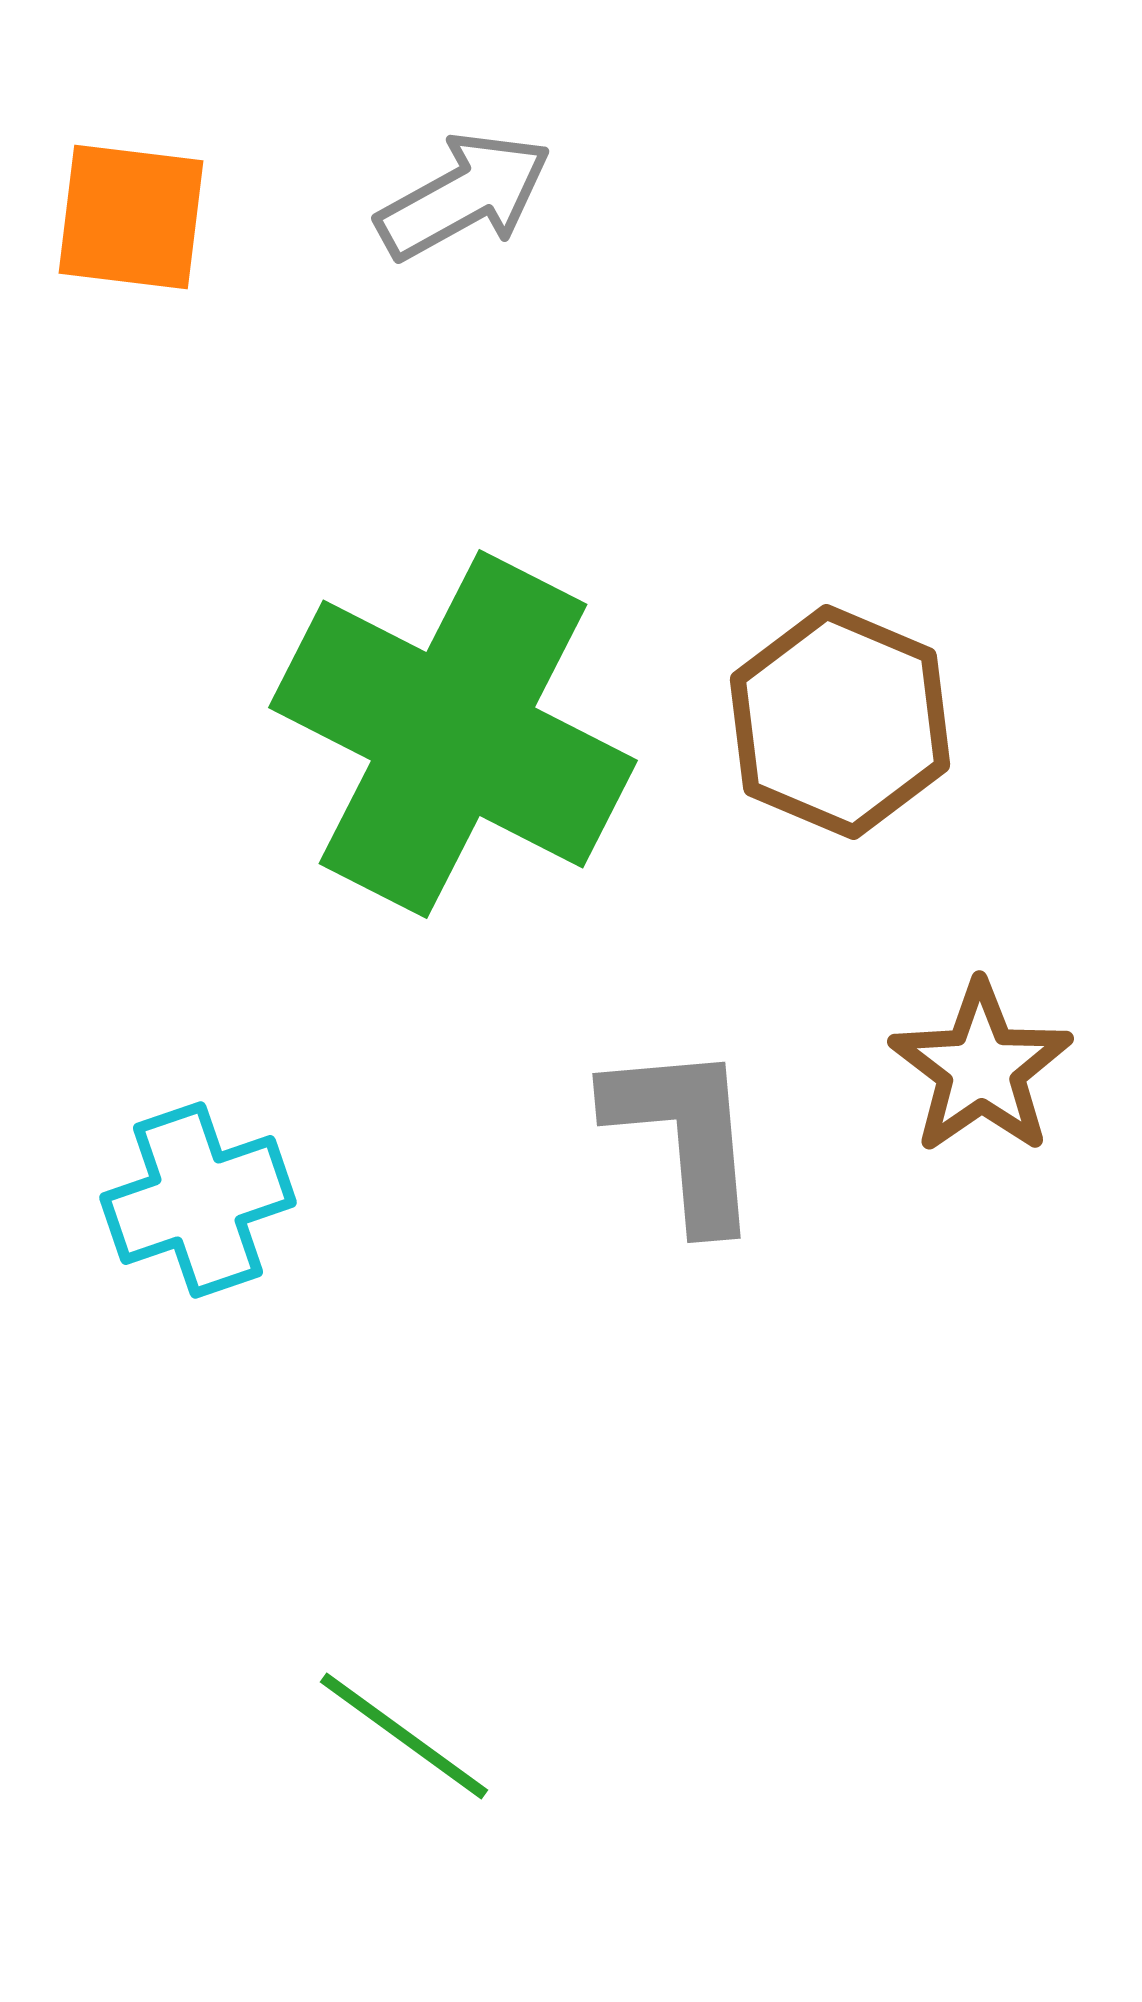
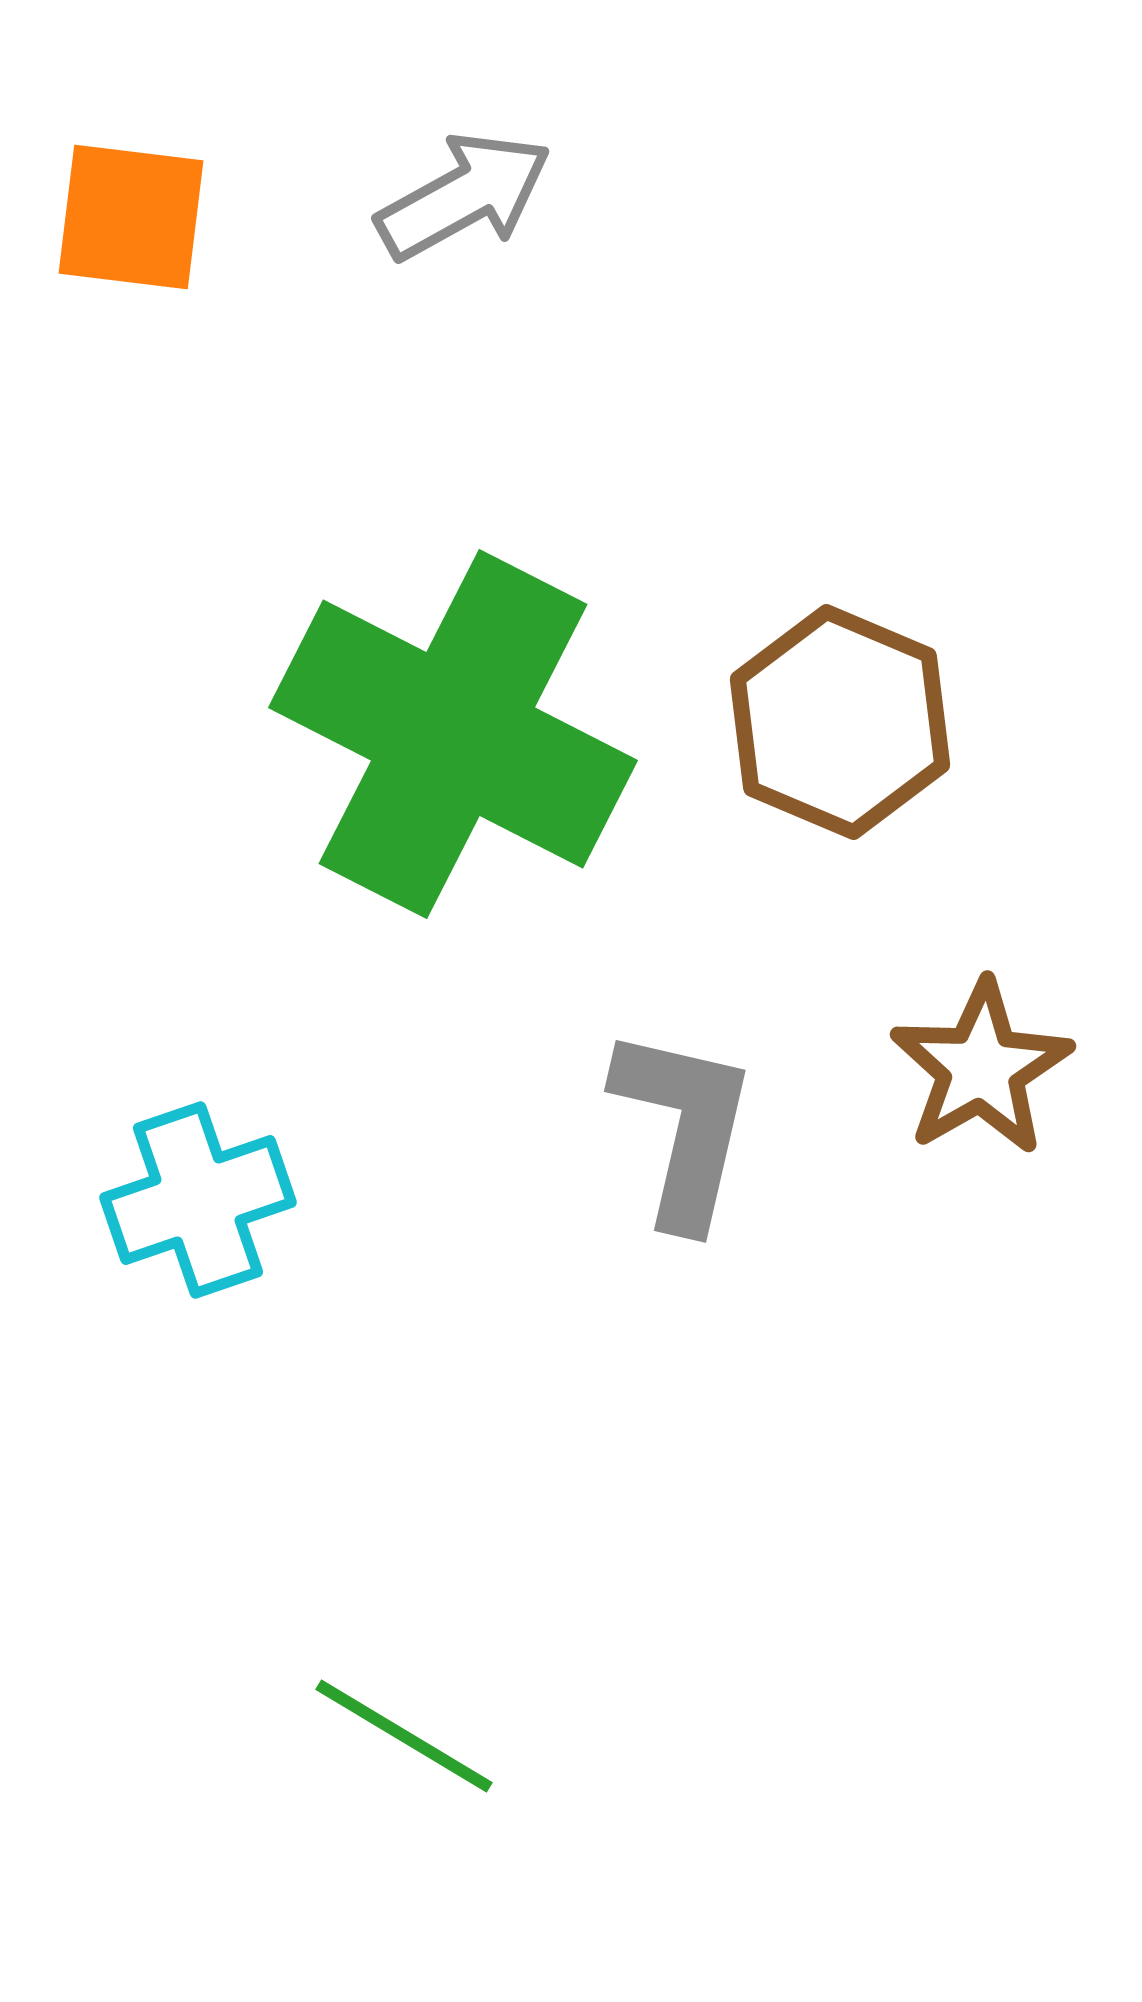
brown star: rotated 5 degrees clockwise
gray L-shape: moved 8 px up; rotated 18 degrees clockwise
green line: rotated 5 degrees counterclockwise
